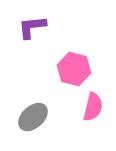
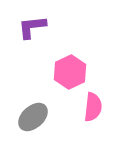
pink hexagon: moved 4 px left, 3 px down; rotated 20 degrees clockwise
pink semicircle: rotated 8 degrees counterclockwise
